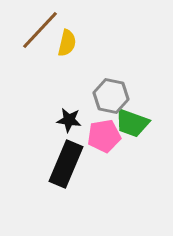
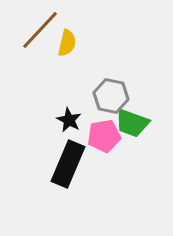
black star: rotated 20 degrees clockwise
black rectangle: moved 2 px right
